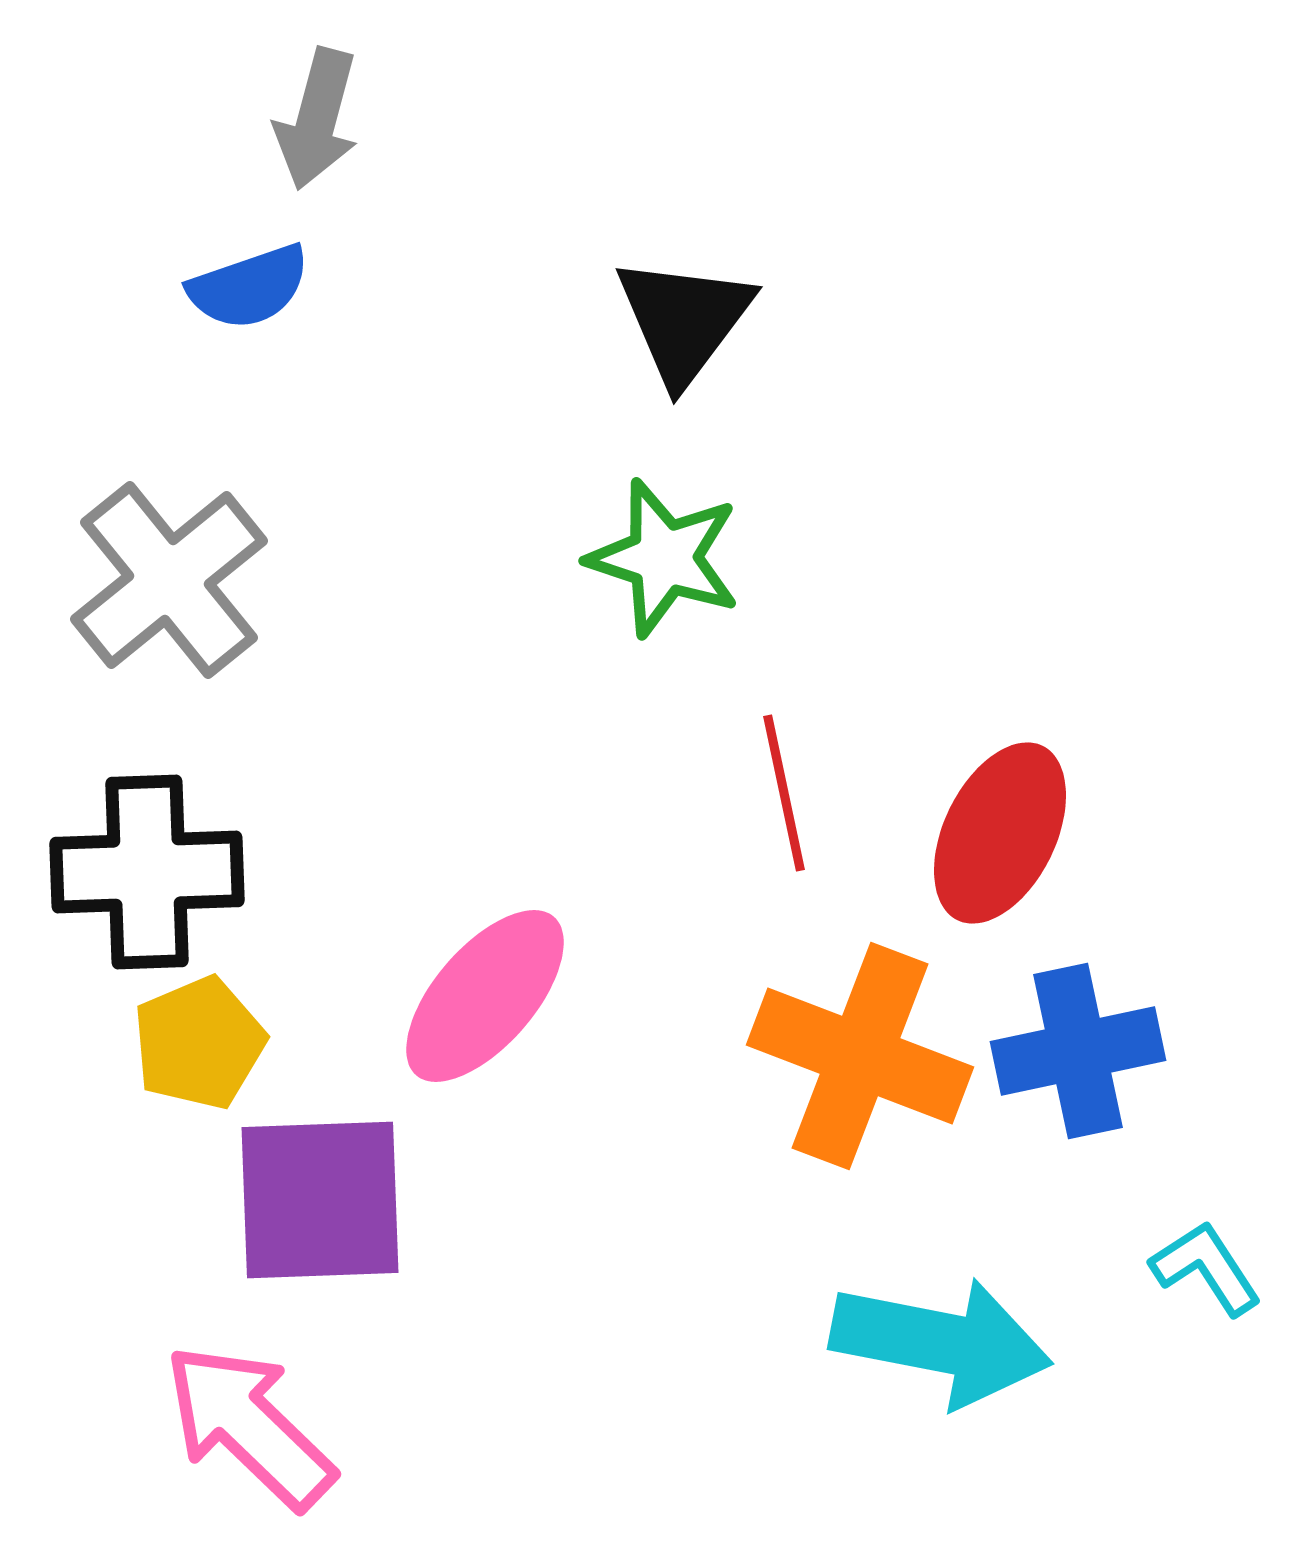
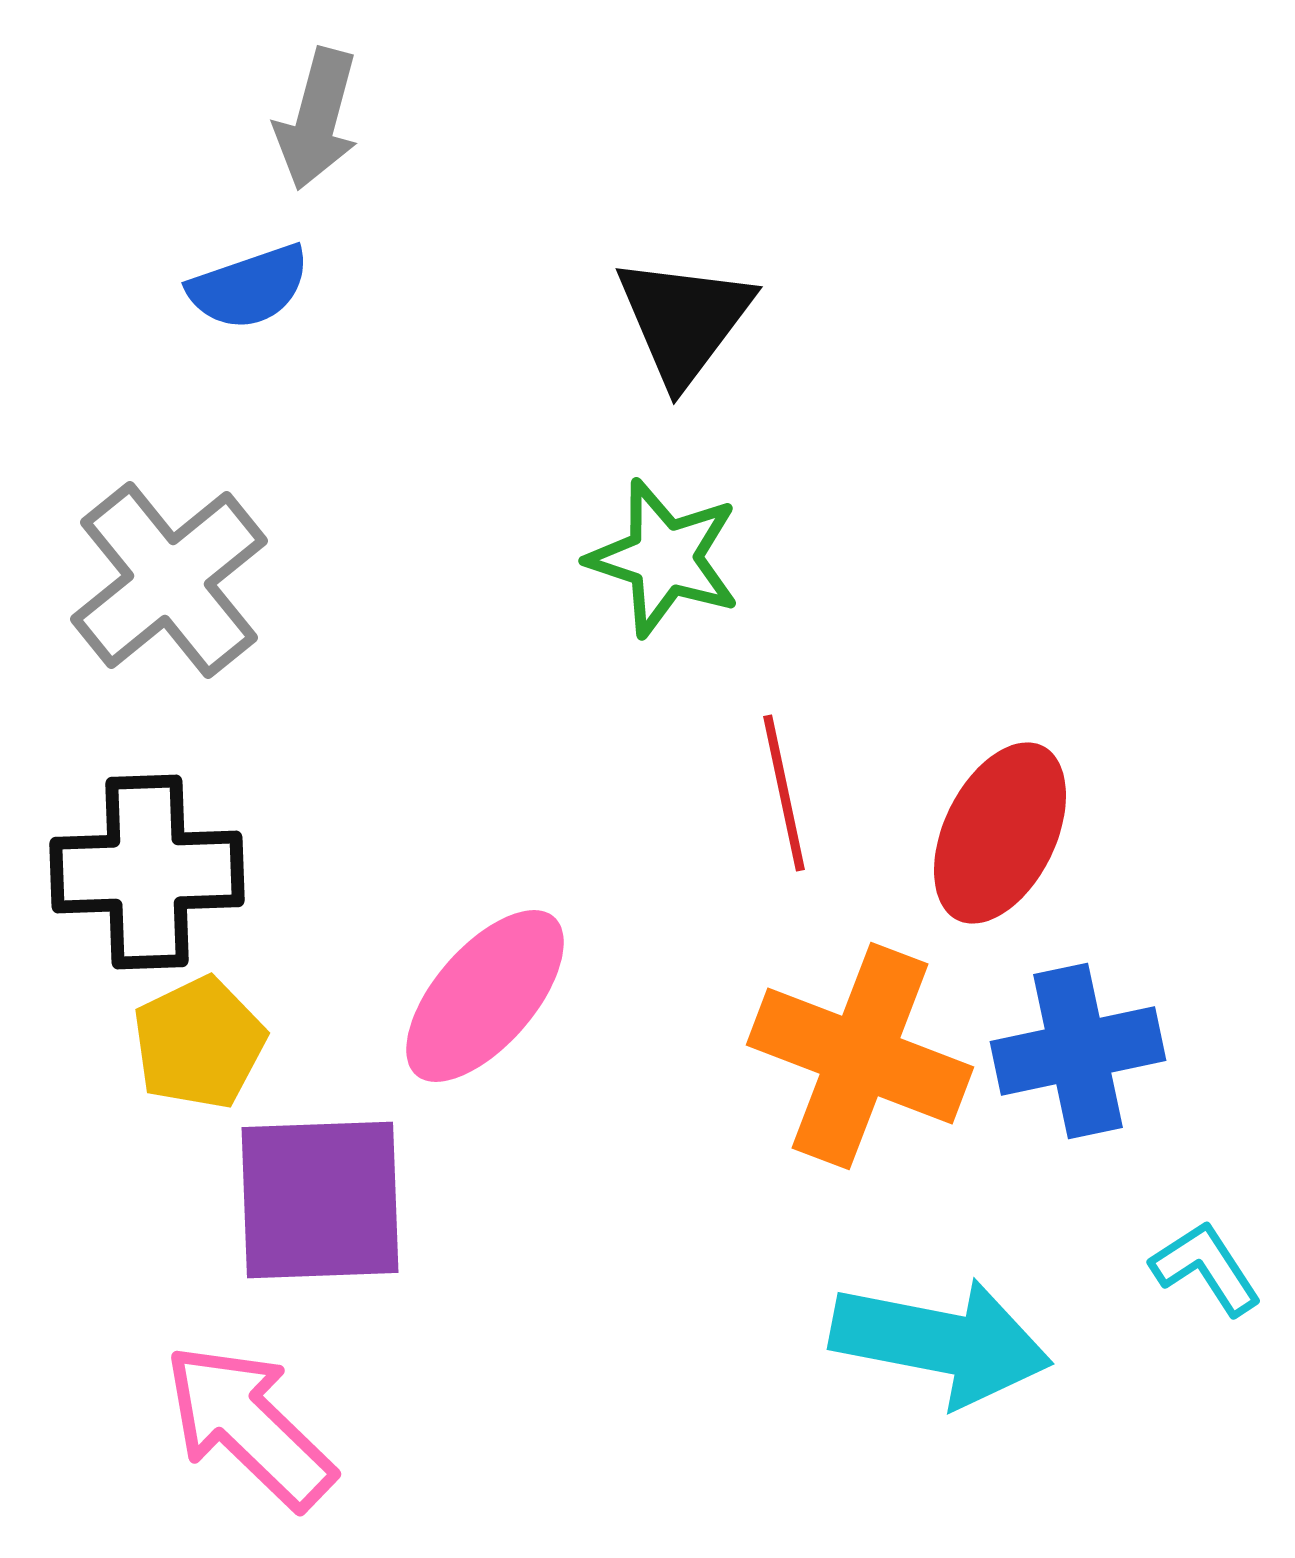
yellow pentagon: rotated 3 degrees counterclockwise
